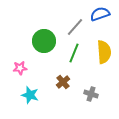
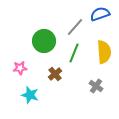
brown cross: moved 8 px left, 8 px up
gray cross: moved 5 px right, 8 px up; rotated 16 degrees clockwise
